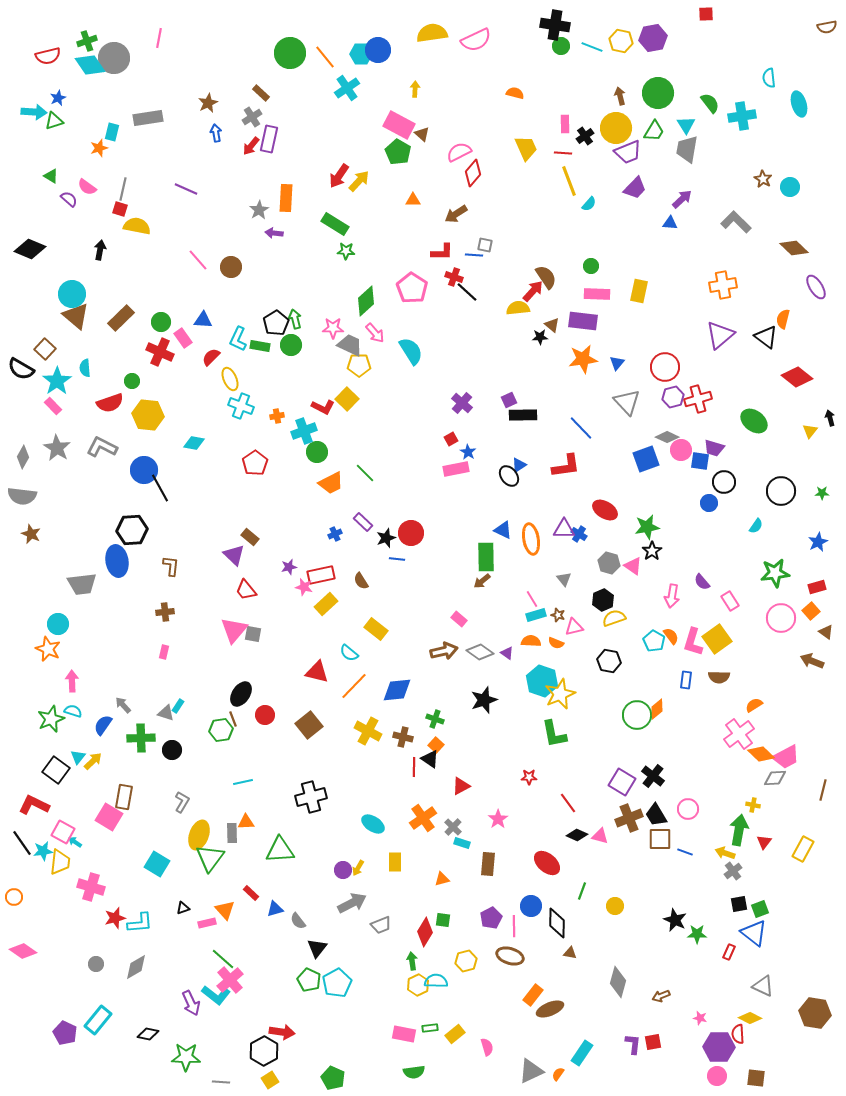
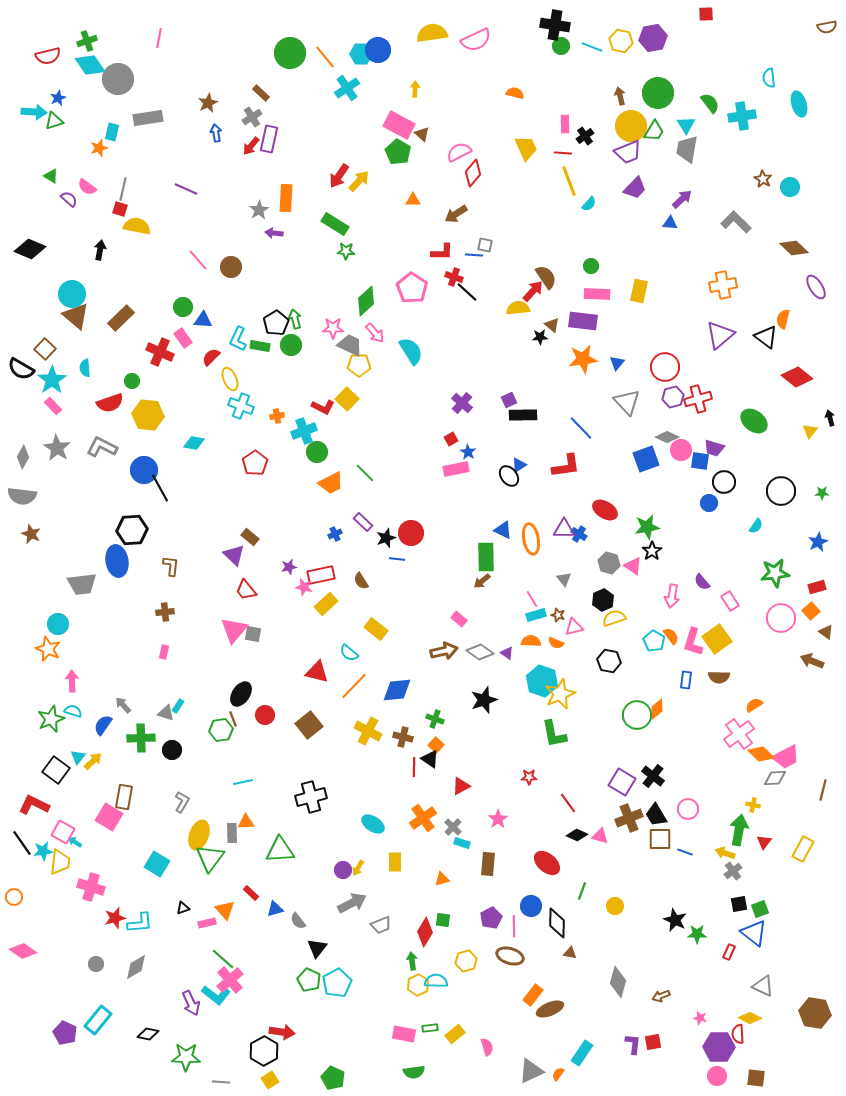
gray circle at (114, 58): moved 4 px right, 21 px down
yellow circle at (616, 128): moved 15 px right, 2 px up
green circle at (161, 322): moved 22 px right, 15 px up
cyan star at (57, 381): moved 5 px left, 1 px up
